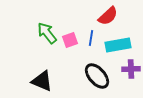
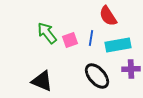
red semicircle: rotated 100 degrees clockwise
